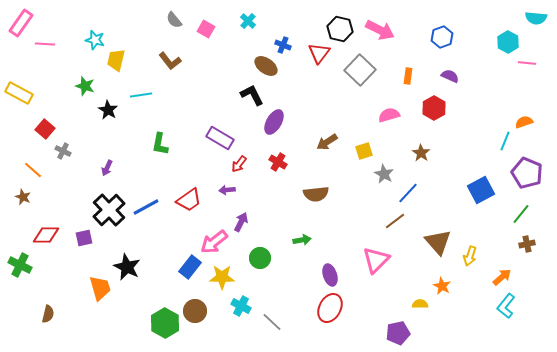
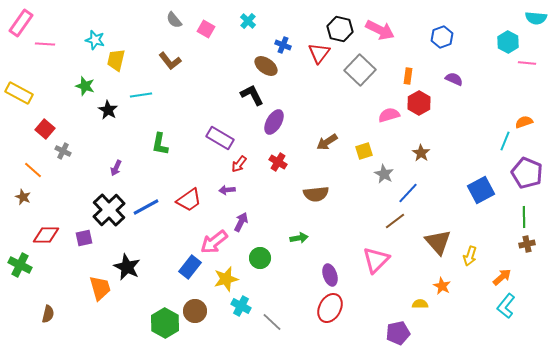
purple semicircle at (450, 76): moved 4 px right, 3 px down
red hexagon at (434, 108): moved 15 px left, 5 px up
purple arrow at (107, 168): moved 9 px right
green line at (521, 214): moved 3 px right, 3 px down; rotated 40 degrees counterclockwise
green arrow at (302, 240): moved 3 px left, 2 px up
yellow star at (222, 277): moved 4 px right, 2 px down; rotated 15 degrees counterclockwise
